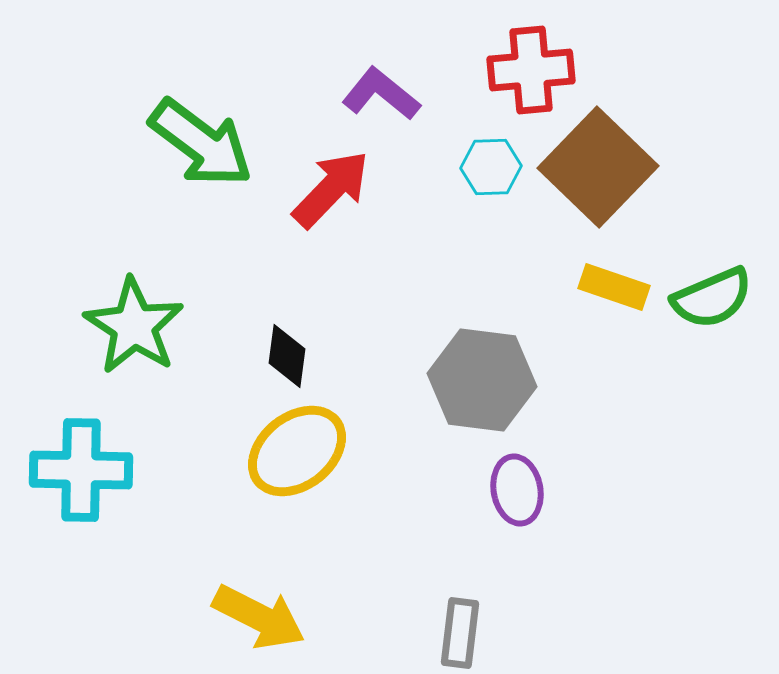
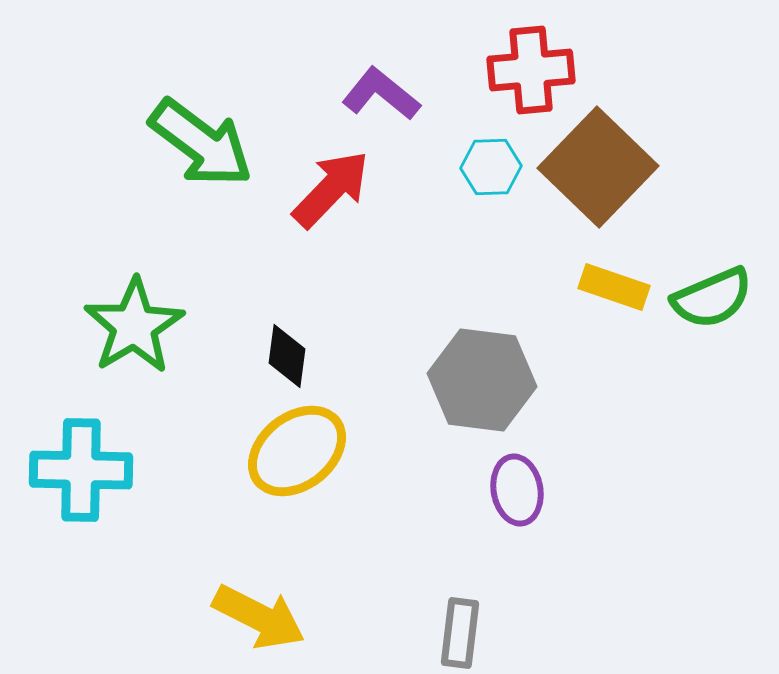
green star: rotated 8 degrees clockwise
